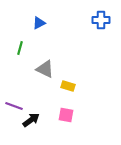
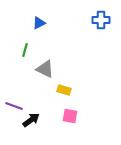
green line: moved 5 px right, 2 px down
yellow rectangle: moved 4 px left, 4 px down
pink square: moved 4 px right, 1 px down
